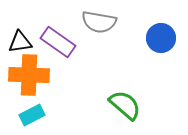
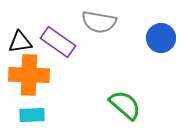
cyan rectangle: rotated 25 degrees clockwise
